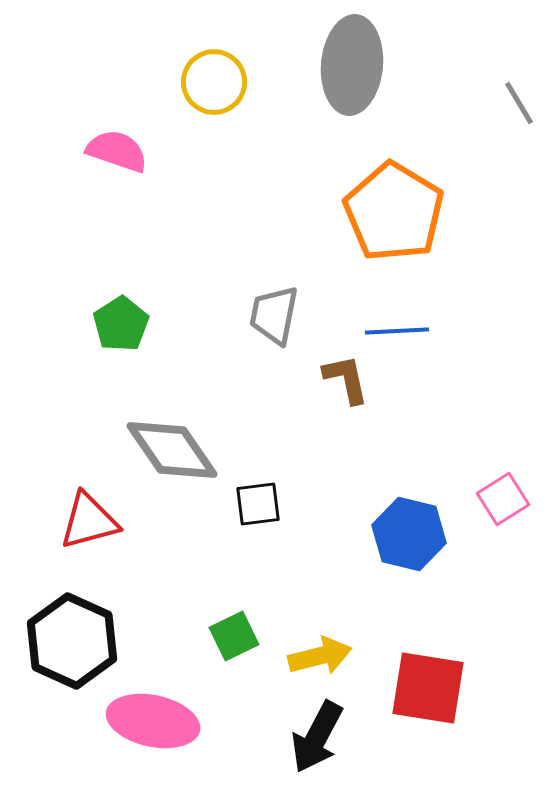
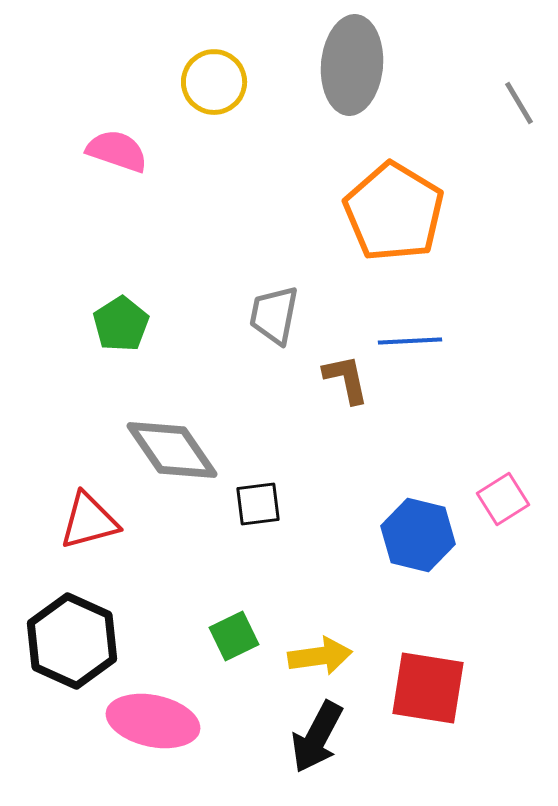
blue line: moved 13 px right, 10 px down
blue hexagon: moved 9 px right, 1 px down
yellow arrow: rotated 6 degrees clockwise
